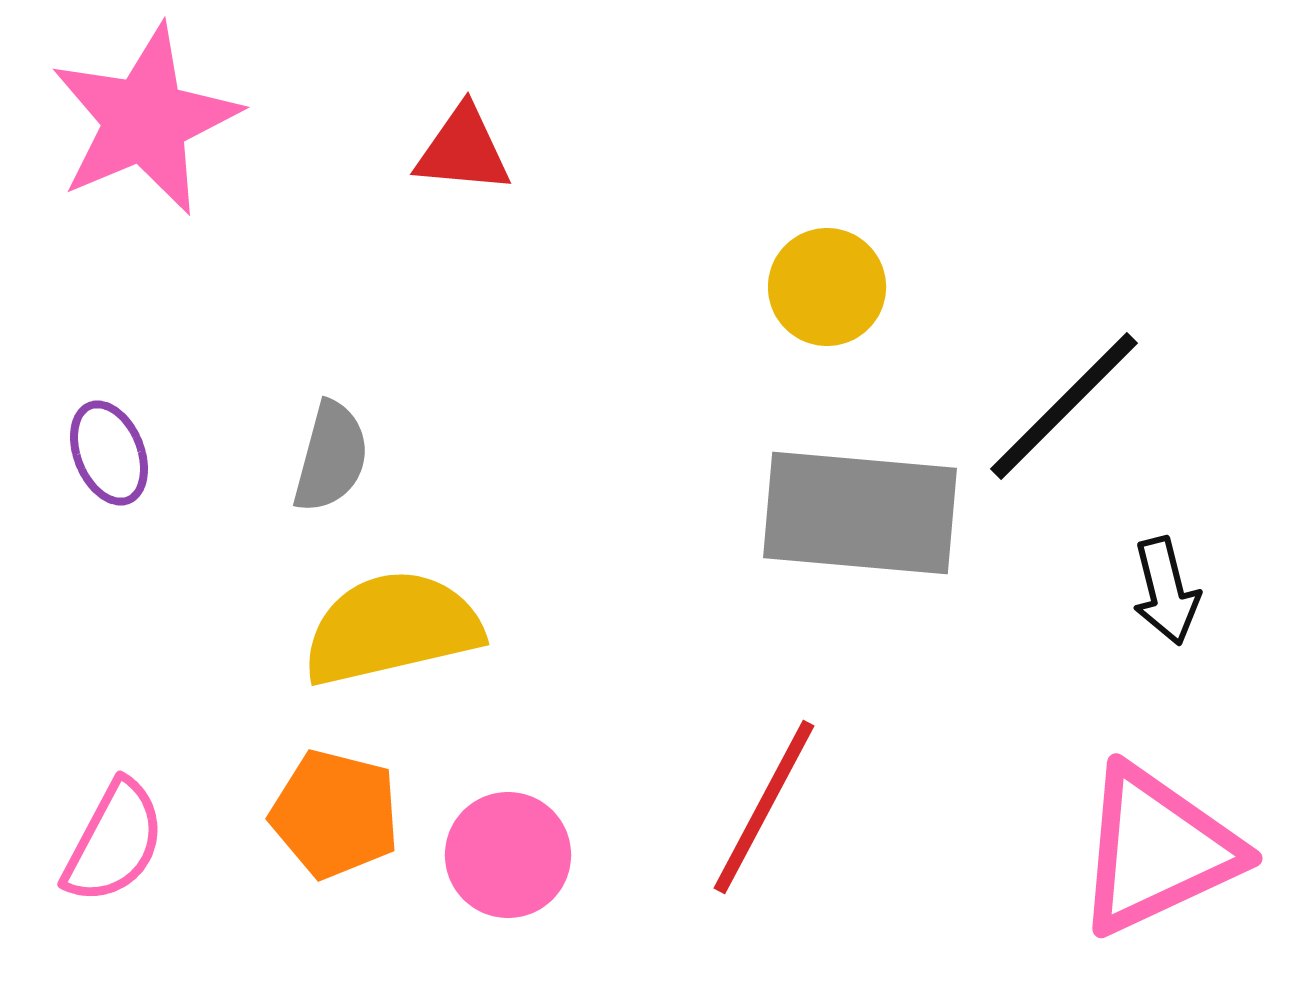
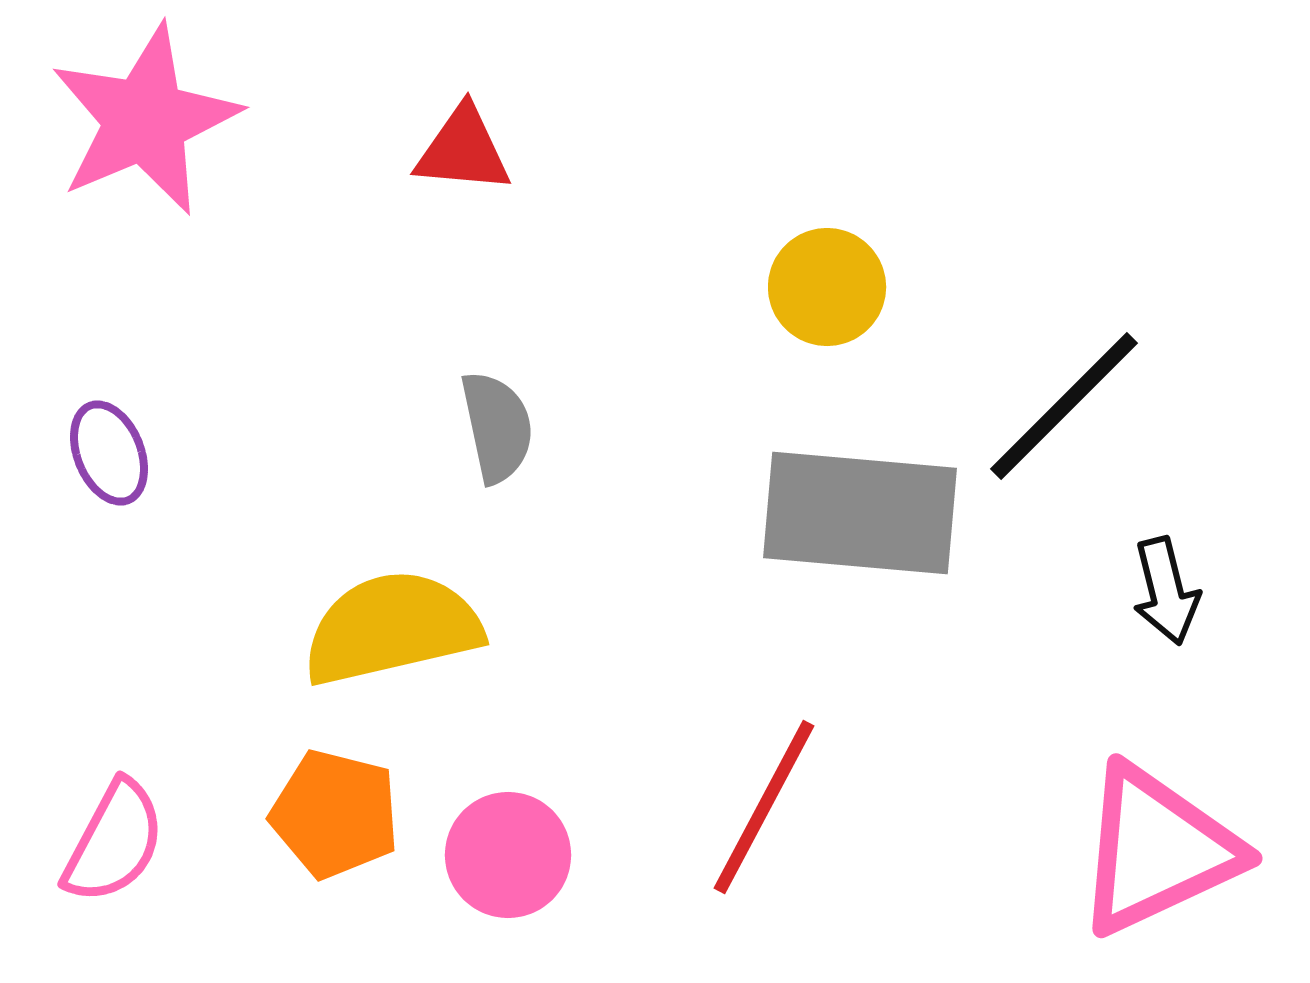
gray semicircle: moved 166 px right, 30 px up; rotated 27 degrees counterclockwise
